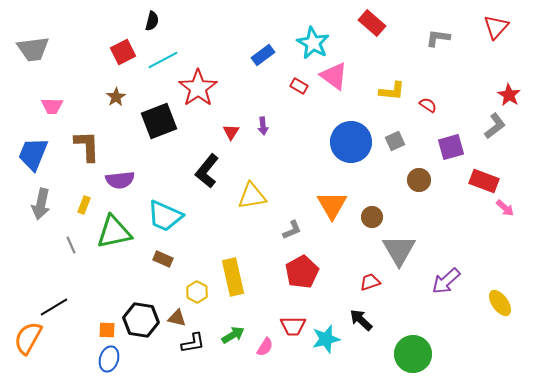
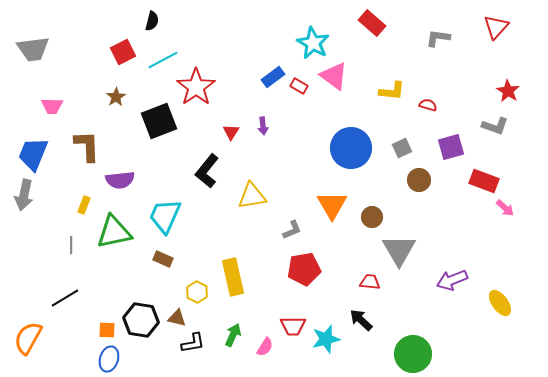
blue rectangle at (263, 55): moved 10 px right, 22 px down
red star at (198, 88): moved 2 px left, 1 px up
red star at (509, 95): moved 1 px left, 4 px up
red semicircle at (428, 105): rotated 18 degrees counterclockwise
gray L-shape at (495, 126): rotated 56 degrees clockwise
gray square at (395, 141): moved 7 px right, 7 px down
blue circle at (351, 142): moved 6 px down
gray arrow at (41, 204): moved 17 px left, 9 px up
cyan trapezoid at (165, 216): rotated 90 degrees clockwise
gray line at (71, 245): rotated 24 degrees clockwise
red pentagon at (302, 272): moved 2 px right, 3 px up; rotated 20 degrees clockwise
purple arrow at (446, 281): moved 6 px right, 1 px up; rotated 20 degrees clockwise
red trapezoid at (370, 282): rotated 25 degrees clockwise
black line at (54, 307): moved 11 px right, 9 px up
green arrow at (233, 335): rotated 35 degrees counterclockwise
